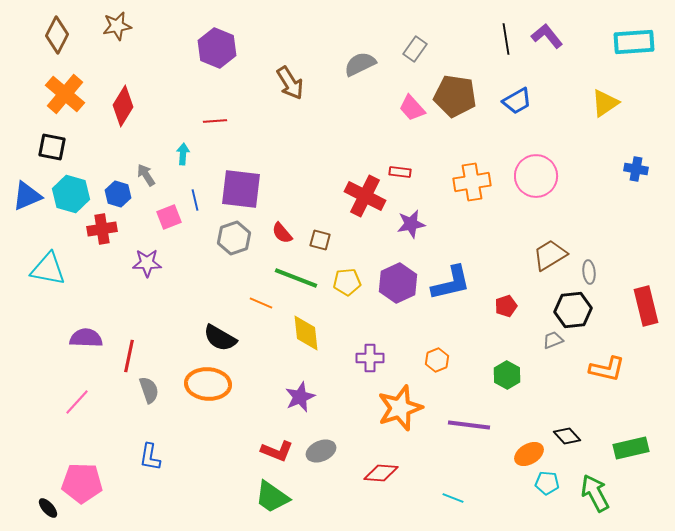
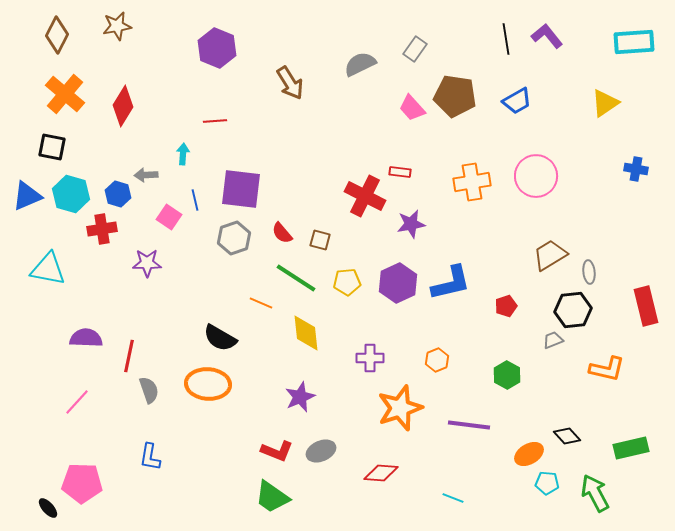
gray arrow at (146, 175): rotated 60 degrees counterclockwise
pink square at (169, 217): rotated 35 degrees counterclockwise
green line at (296, 278): rotated 12 degrees clockwise
